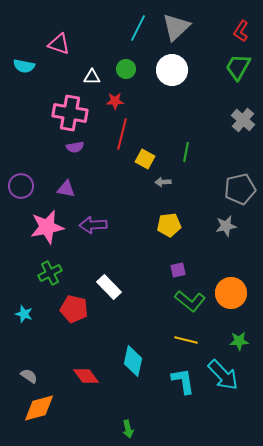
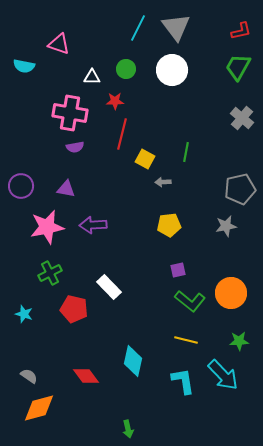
gray triangle: rotated 24 degrees counterclockwise
red L-shape: rotated 135 degrees counterclockwise
gray cross: moved 1 px left, 2 px up
